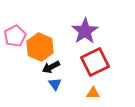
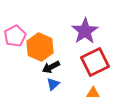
blue triangle: moved 2 px left; rotated 24 degrees clockwise
